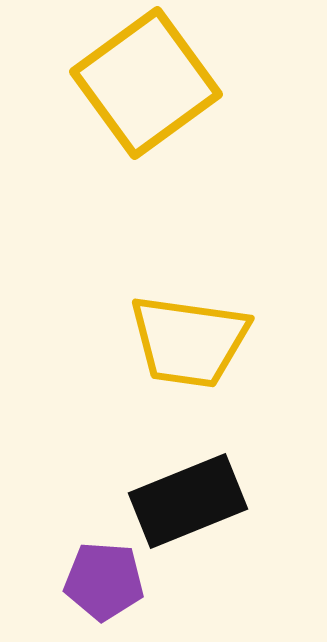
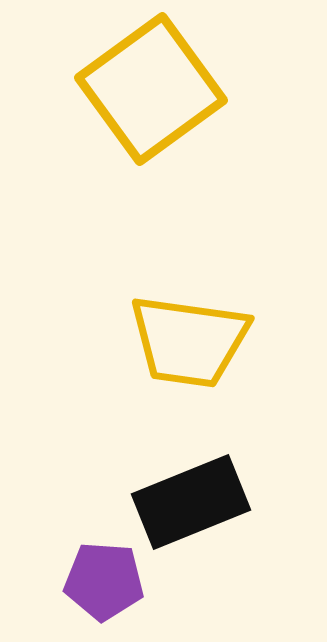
yellow square: moved 5 px right, 6 px down
black rectangle: moved 3 px right, 1 px down
